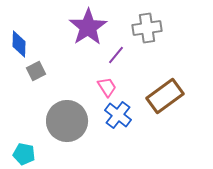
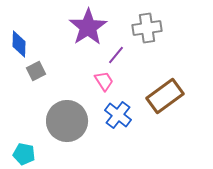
pink trapezoid: moved 3 px left, 6 px up
